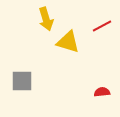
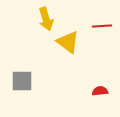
red line: rotated 24 degrees clockwise
yellow triangle: rotated 20 degrees clockwise
red semicircle: moved 2 px left, 1 px up
